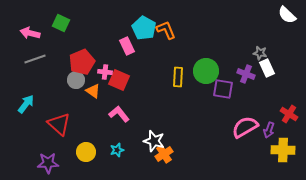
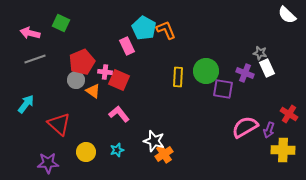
purple cross: moved 1 px left, 1 px up
